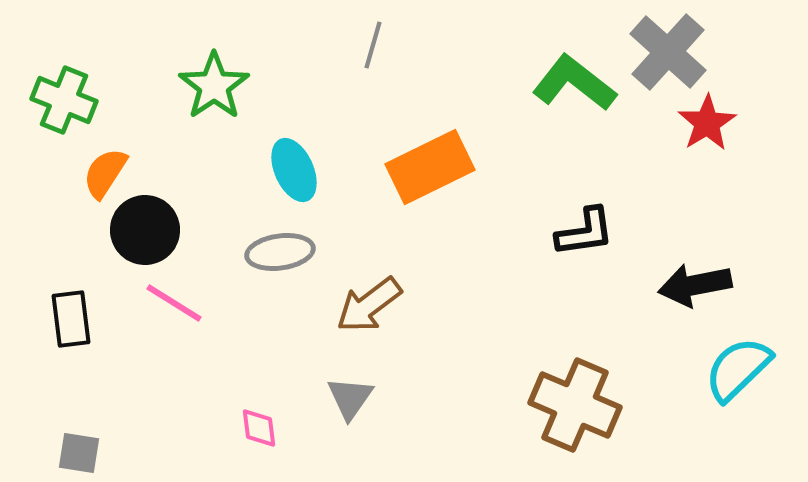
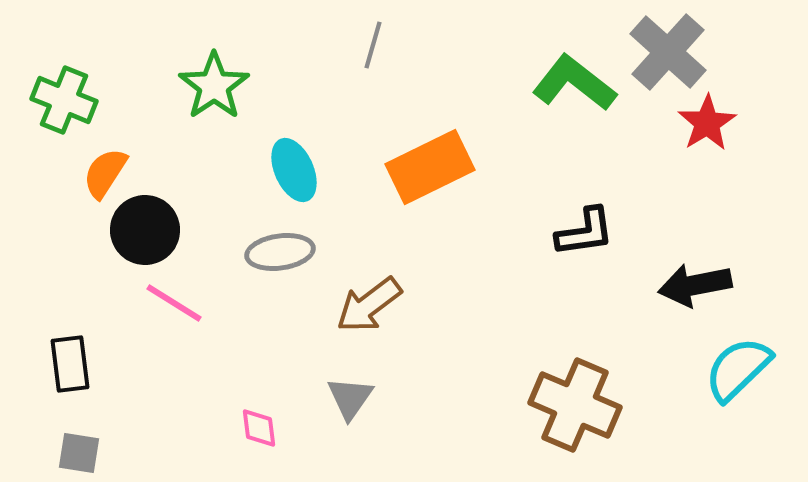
black rectangle: moved 1 px left, 45 px down
